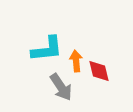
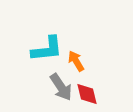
orange arrow: rotated 25 degrees counterclockwise
red diamond: moved 12 px left, 23 px down
